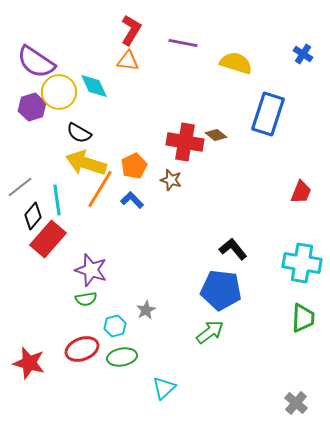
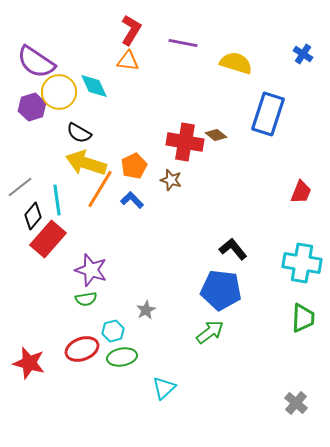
cyan hexagon: moved 2 px left, 5 px down
